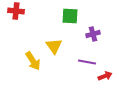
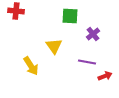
purple cross: rotated 24 degrees counterclockwise
yellow arrow: moved 2 px left, 5 px down
